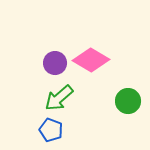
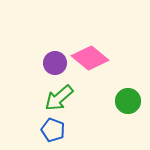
pink diamond: moved 1 px left, 2 px up; rotated 9 degrees clockwise
blue pentagon: moved 2 px right
